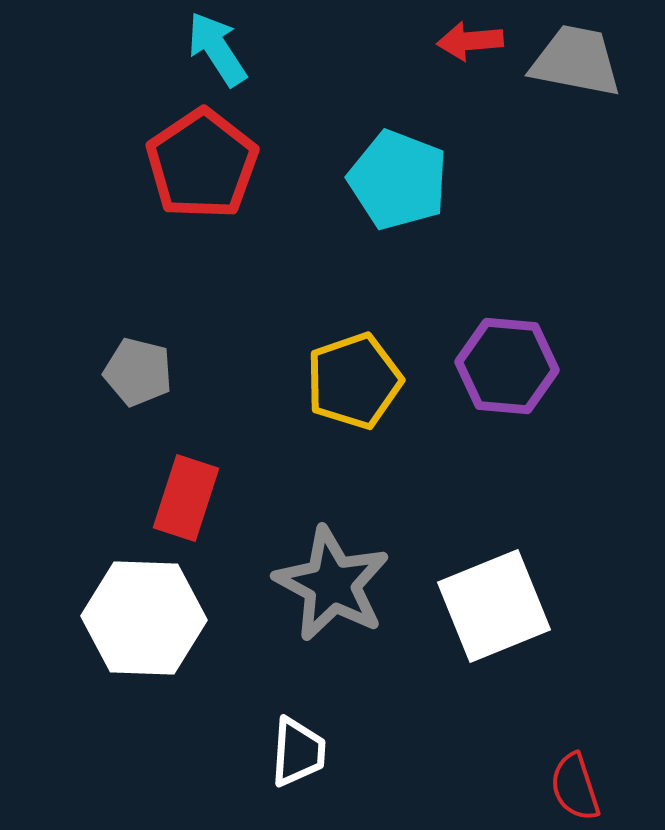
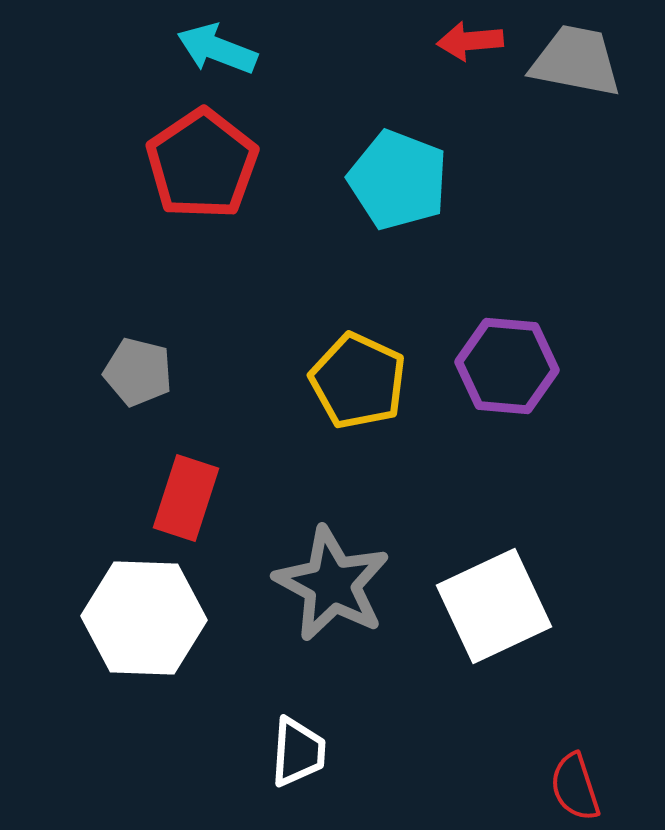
cyan arrow: rotated 36 degrees counterclockwise
yellow pentagon: moved 4 px right; rotated 28 degrees counterclockwise
white square: rotated 3 degrees counterclockwise
